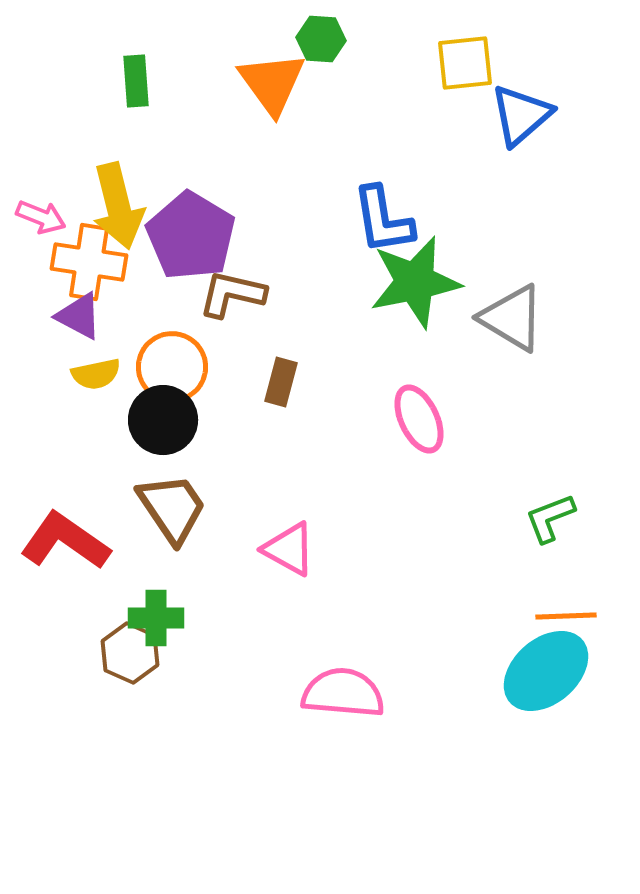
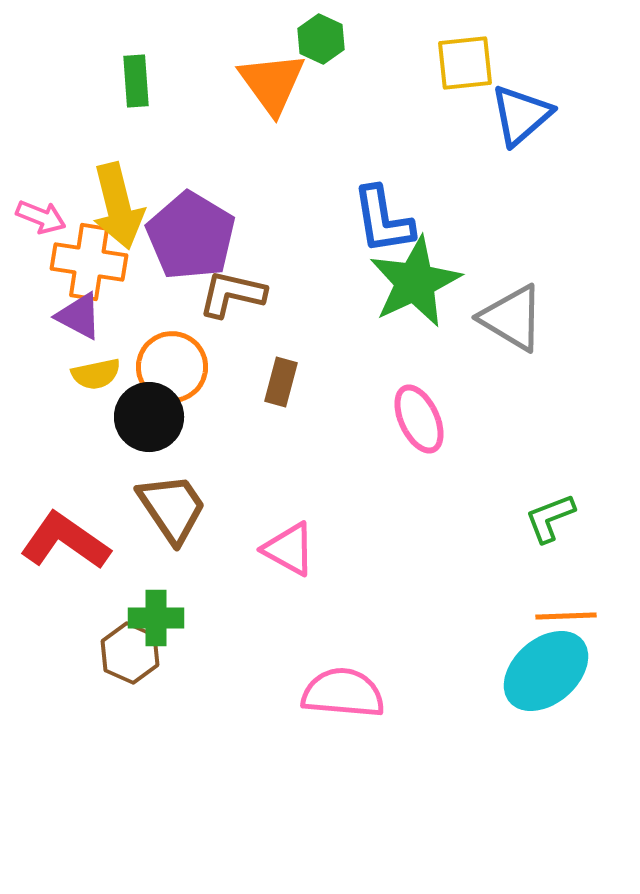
green hexagon: rotated 21 degrees clockwise
green star: rotated 14 degrees counterclockwise
black circle: moved 14 px left, 3 px up
